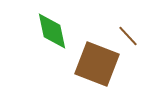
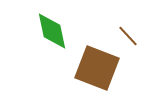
brown square: moved 4 px down
